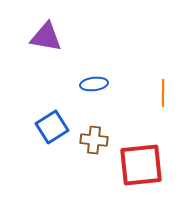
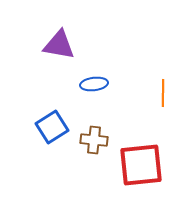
purple triangle: moved 13 px right, 8 px down
